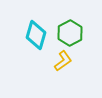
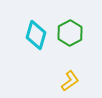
yellow L-shape: moved 7 px right, 20 px down
